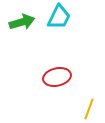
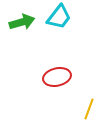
cyan trapezoid: rotated 12 degrees clockwise
